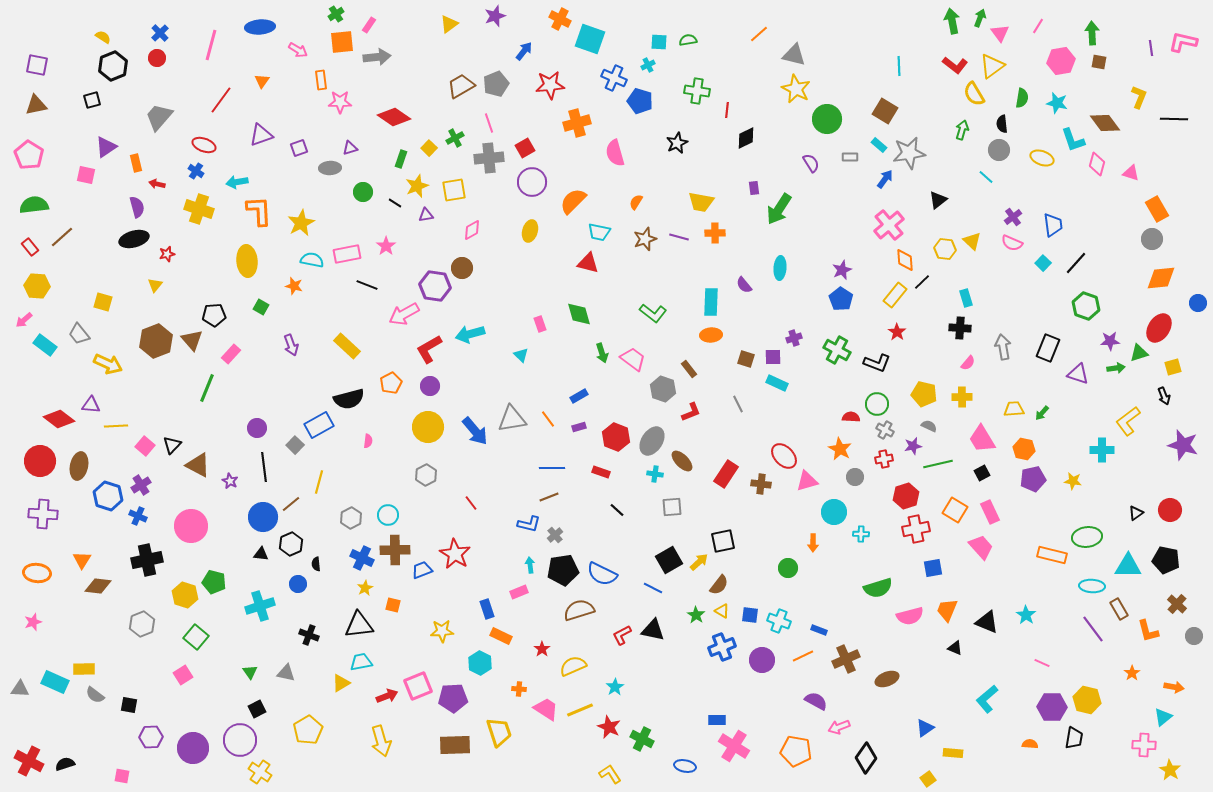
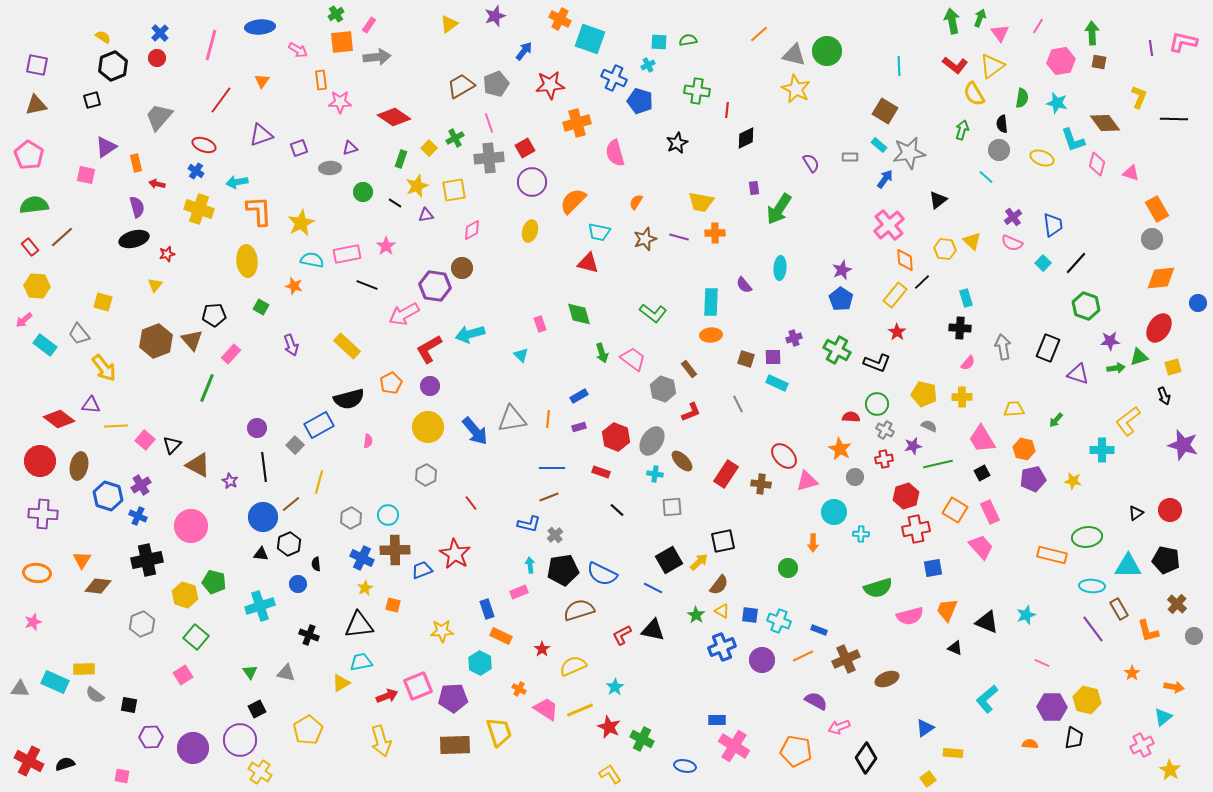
green circle at (827, 119): moved 68 px up
green triangle at (1139, 353): moved 4 px down
yellow arrow at (108, 364): moved 4 px left, 4 px down; rotated 28 degrees clockwise
green arrow at (1042, 413): moved 14 px right, 7 px down
orange line at (548, 419): rotated 42 degrees clockwise
pink square at (145, 446): moved 6 px up
black hexagon at (291, 544): moved 2 px left
cyan star at (1026, 615): rotated 18 degrees clockwise
orange cross at (519, 689): rotated 24 degrees clockwise
pink cross at (1144, 745): moved 2 px left; rotated 30 degrees counterclockwise
